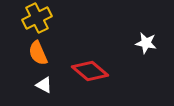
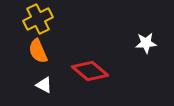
yellow cross: moved 1 px right, 1 px down
white star: rotated 15 degrees counterclockwise
orange semicircle: moved 2 px up
